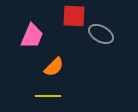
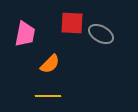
red square: moved 2 px left, 7 px down
pink trapezoid: moved 7 px left, 2 px up; rotated 12 degrees counterclockwise
orange semicircle: moved 4 px left, 3 px up
